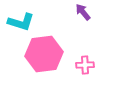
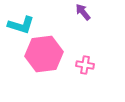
cyan L-shape: moved 3 px down
pink cross: rotated 12 degrees clockwise
